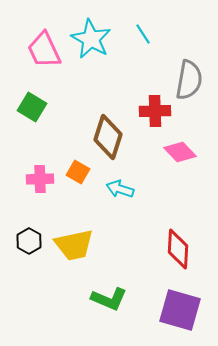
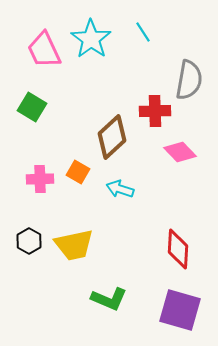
cyan line: moved 2 px up
cyan star: rotated 6 degrees clockwise
brown diamond: moved 4 px right; rotated 30 degrees clockwise
